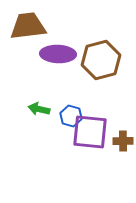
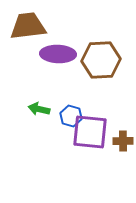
brown hexagon: rotated 12 degrees clockwise
